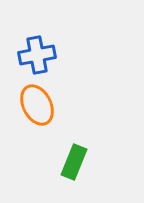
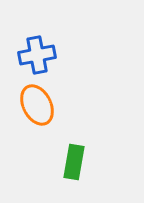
green rectangle: rotated 12 degrees counterclockwise
